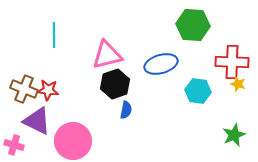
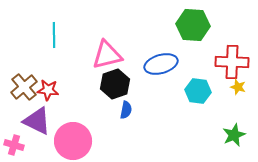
yellow star: moved 3 px down
brown cross: moved 2 px up; rotated 28 degrees clockwise
